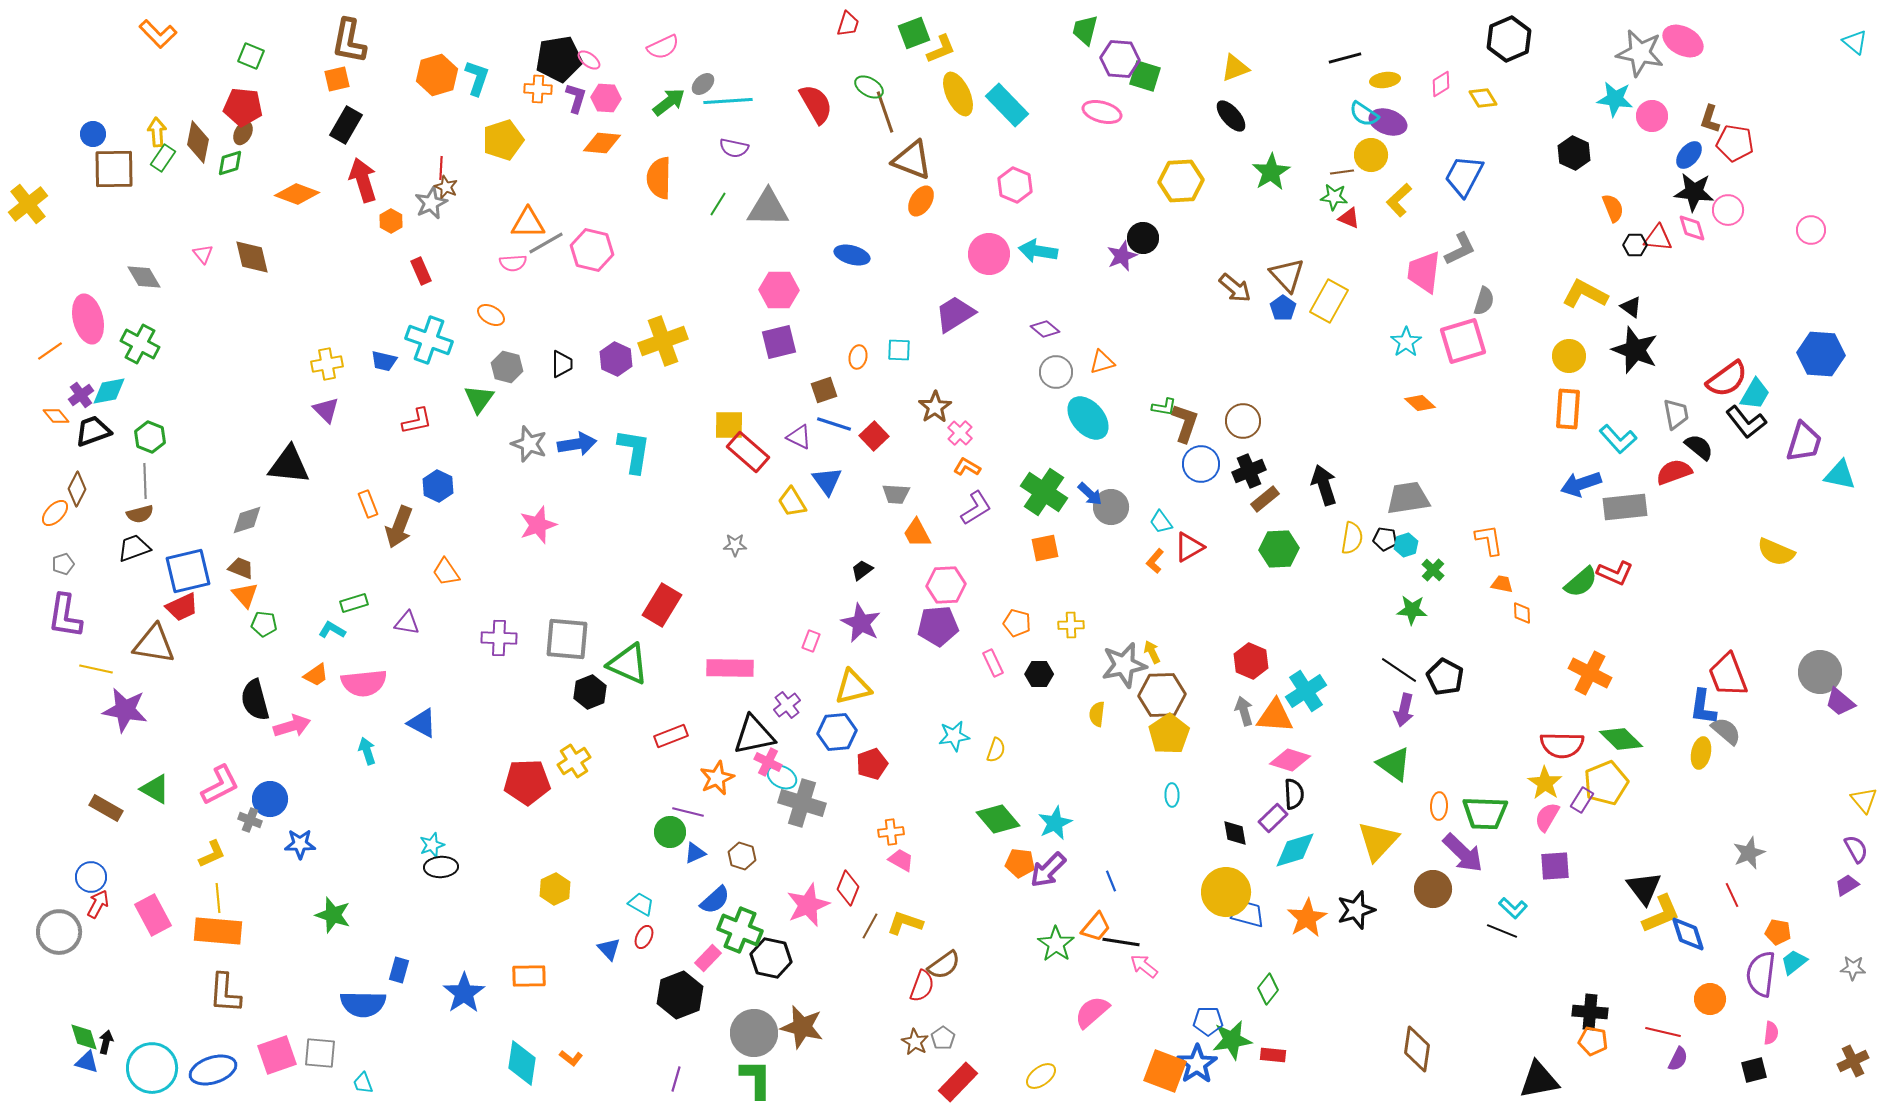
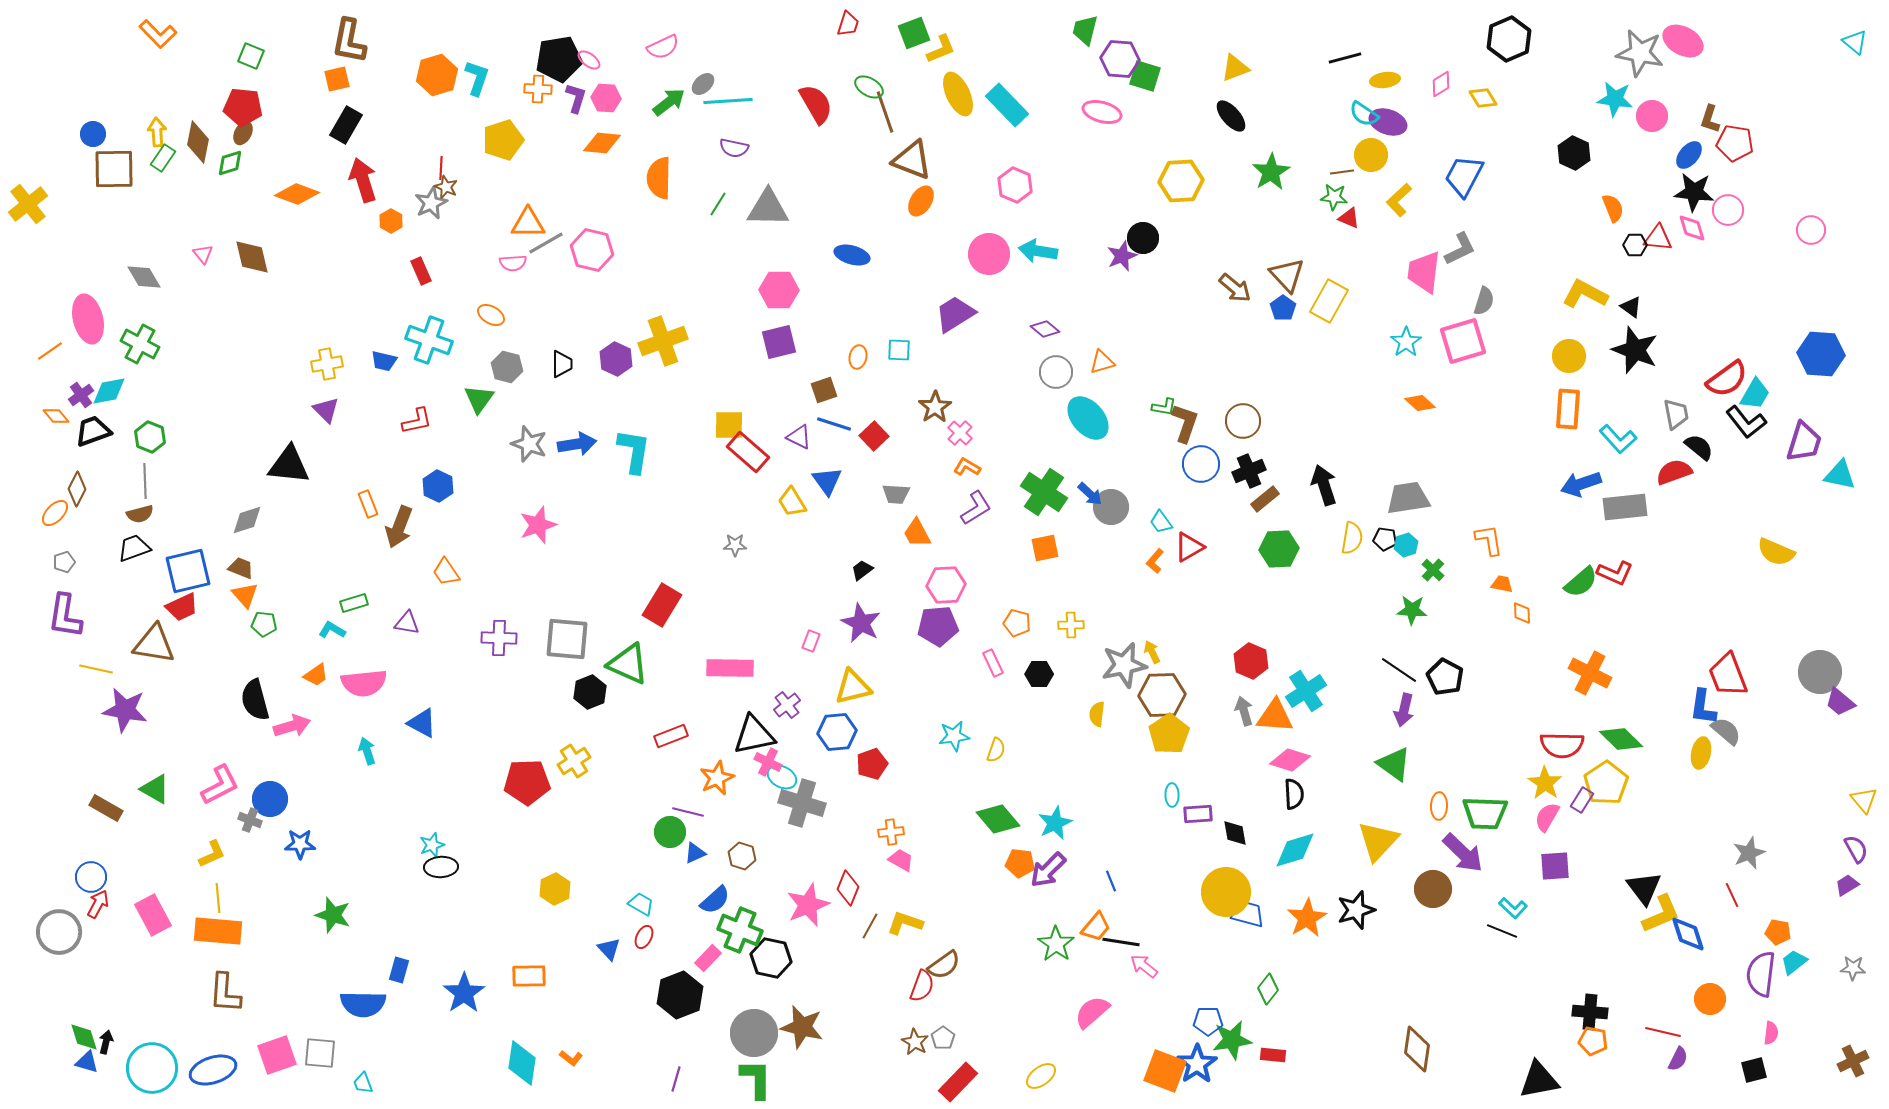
gray pentagon at (63, 564): moved 1 px right, 2 px up
yellow pentagon at (1606, 783): rotated 12 degrees counterclockwise
purple rectangle at (1273, 818): moved 75 px left, 4 px up; rotated 40 degrees clockwise
